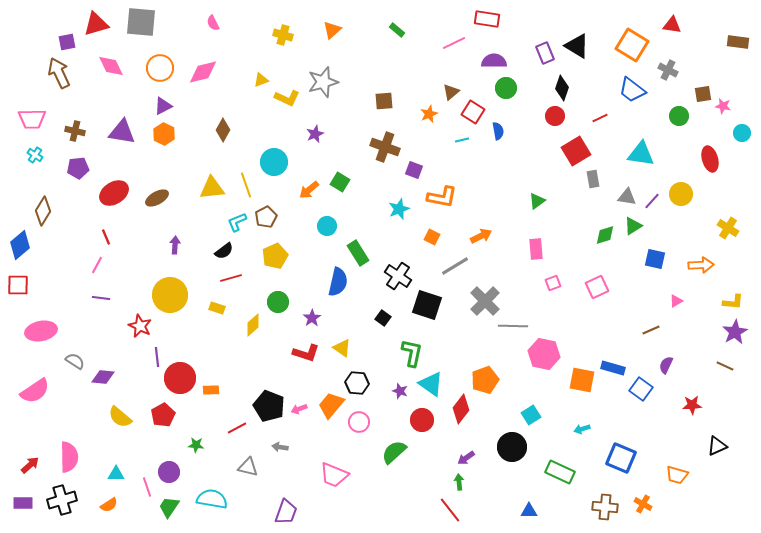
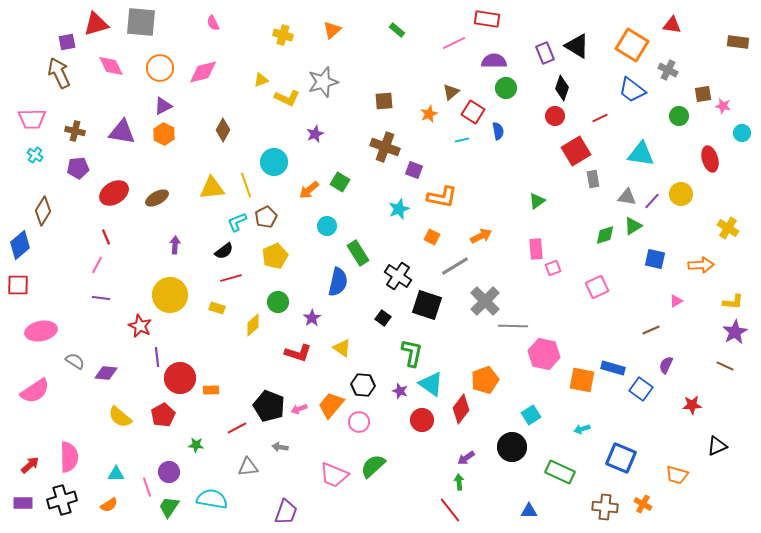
pink square at (553, 283): moved 15 px up
red L-shape at (306, 353): moved 8 px left
purple diamond at (103, 377): moved 3 px right, 4 px up
black hexagon at (357, 383): moved 6 px right, 2 px down
green semicircle at (394, 452): moved 21 px left, 14 px down
gray triangle at (248, 467): rotated 20 degrees counterclockwise
